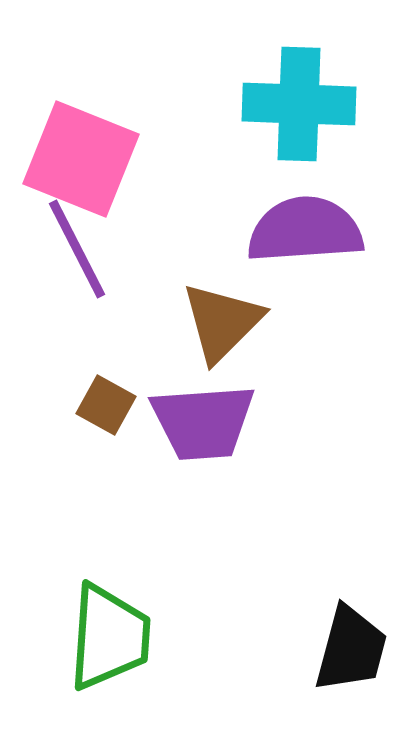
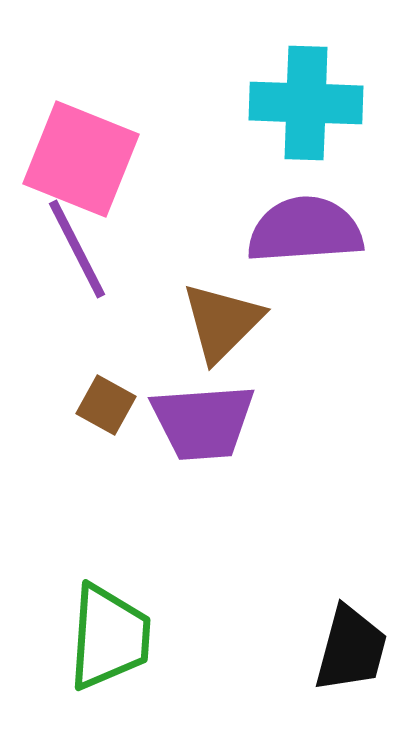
cyan cross: moved 7 px right, 1 px up
